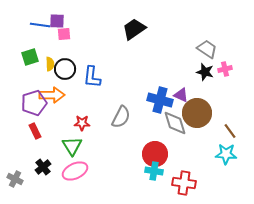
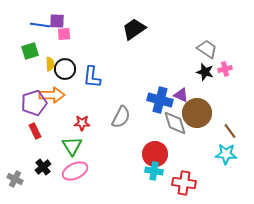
green square: moved 6 px up
